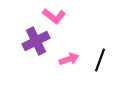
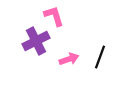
pink L-shape: rotated 145 degrees counterclockwise
black line: moved 3 px up
